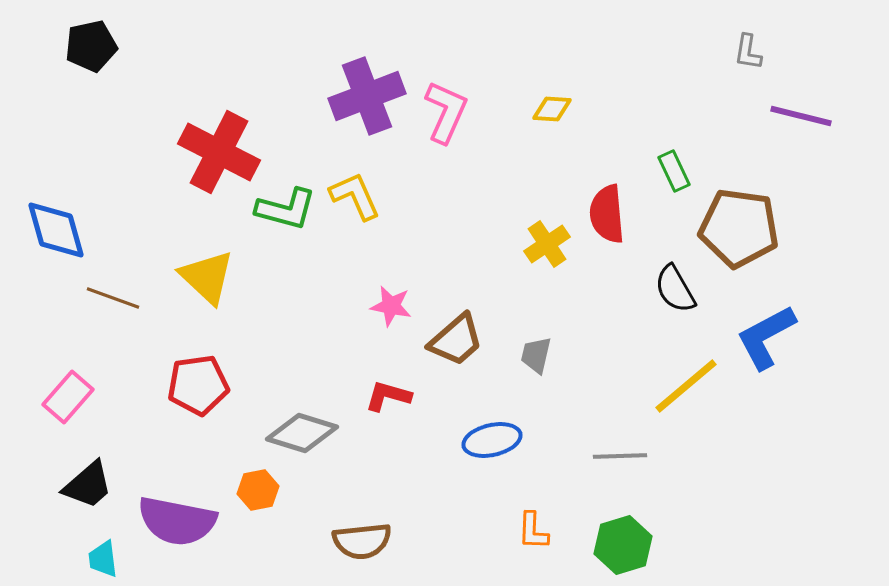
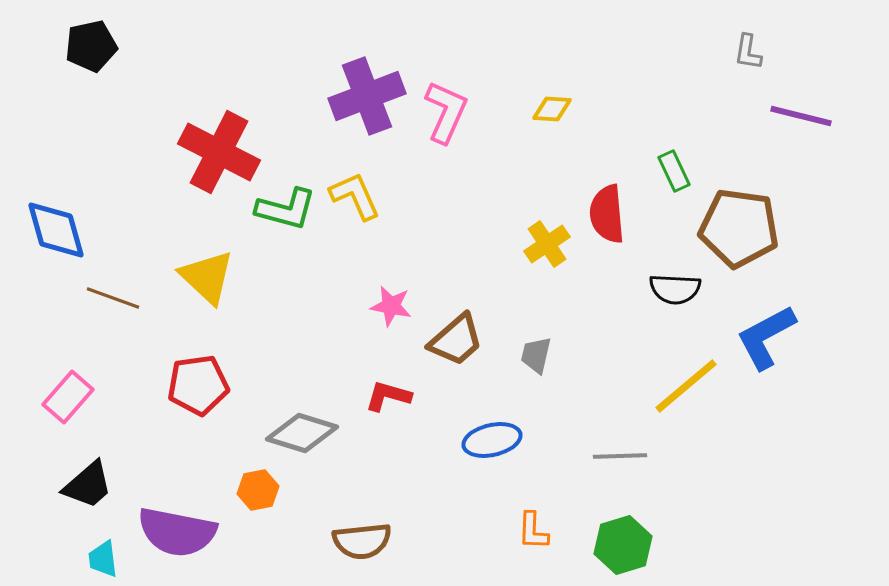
black semicircle: rotated 57 degrees counterclockwise
purple semicircle: moved 11 px down
